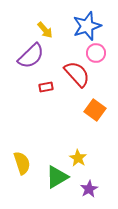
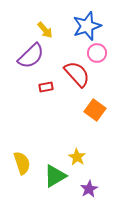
pink circle: moved 1 px right
yellow star: moved 1 px left, 1 px up
green triangle: moved 2 px left, 1 px up
